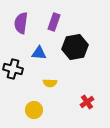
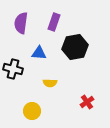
yellow circle: moved 2 px left, 1 px down
